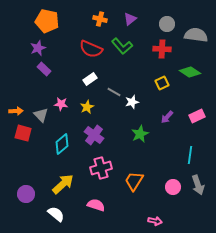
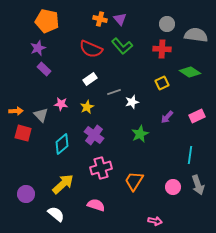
purple triangle: moved 10 px left; rotated 32 degrees counterclockwise
gray line: rotated 48 degrees counterclockwise
